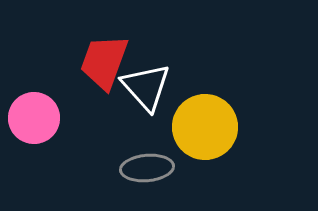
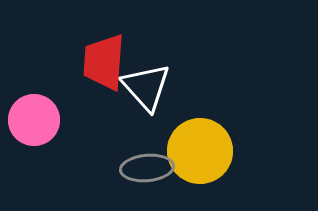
red trapezoid: rotated 16 degrees counterclockwise
pink circle: moved 2 px down
yellow circle: moved 5 px left, 24 px down
